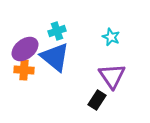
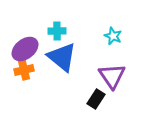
cyan cross: rotated 18 degrees clockwise
cyan star: moved 2 px right, 1 px up
blue triangle: moved 7 px right
orange cross: rotated 18 degrees counterclockwise
black rectangle: moved 1 px left, 1 px up
